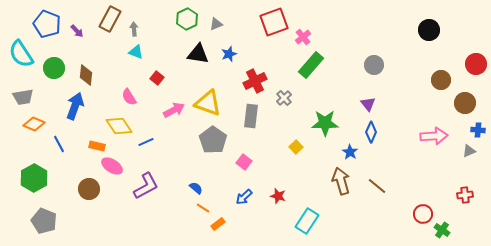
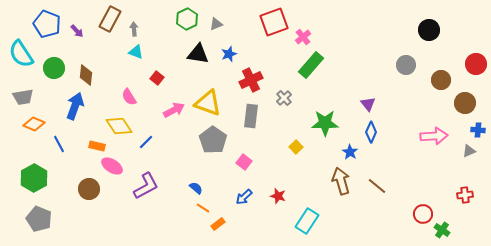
gray circle at (374, 65): moved 32 px right
red cross at (255, 81): moved 4 px left, 1 px up
blue line at (146, 142): rotated 21 degrees counterclockwise
gray pentagon at (44, 221): moved 5 px left, 2 px up
